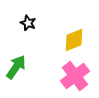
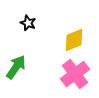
pink cross: moved 2 px up
